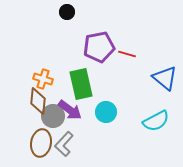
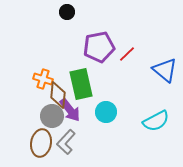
red line: rotated 60 degrees counterclockwise
blue triangle: moved 8 px up
brown diamond: moved 20 px right, 6 px up
purple arrow: rotated 15 degrees clockwise
gray circle: moved 1 px left
gray L-shape: moved 2 px right, 2 px up
